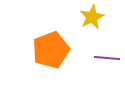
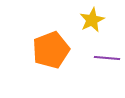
yellow star: moved 3 px down
